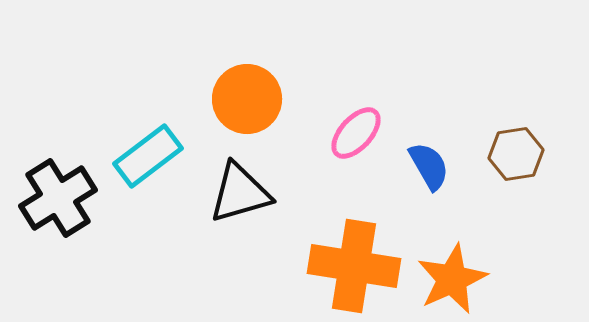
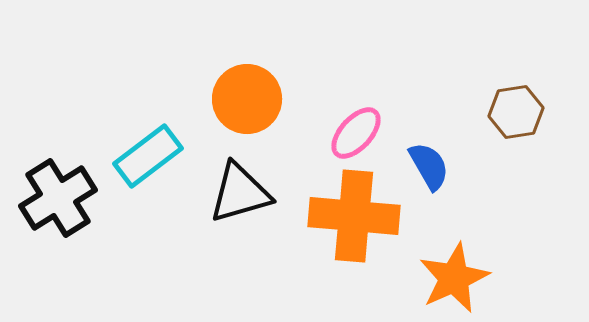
brown hexagon: moved 42 px up
orange cross: moved 50 px up; rotated 4 degrees counterclockwise
orange star: moved 2 px right, 1 px up
